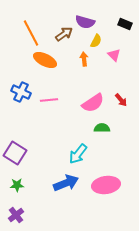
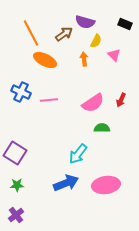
red arrow: rotated 64 degrees clockwise
